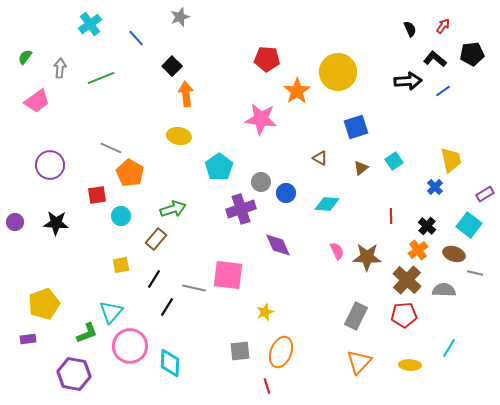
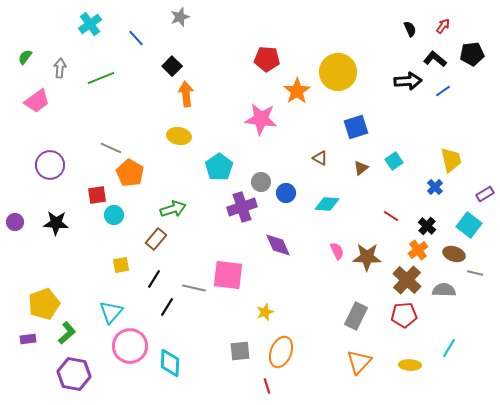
purple cross at (241, 209): moved 1 px right, 2 px up
cyan circle at (121, 216): moved 7 px left, 1 px up
red line at (391, 216): rotated 56 degrees counterclockwise
green L-shape at (87, 333): moved 20 px left; rotated 20 degrees counterclockwise
